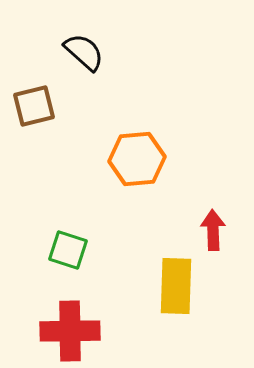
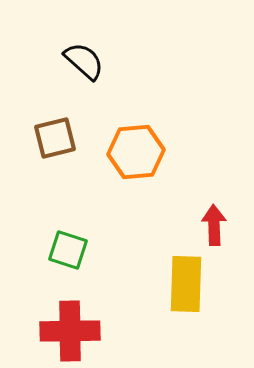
black semicircle: moved 9 px down
brown square: moved 21 px right, 32 px down
orange hexagon: moved 1 px left, 7 px up
red arrow: moved 1 px right, 5 px up
yellow rectangle: moved 10 px right, 2 px up
